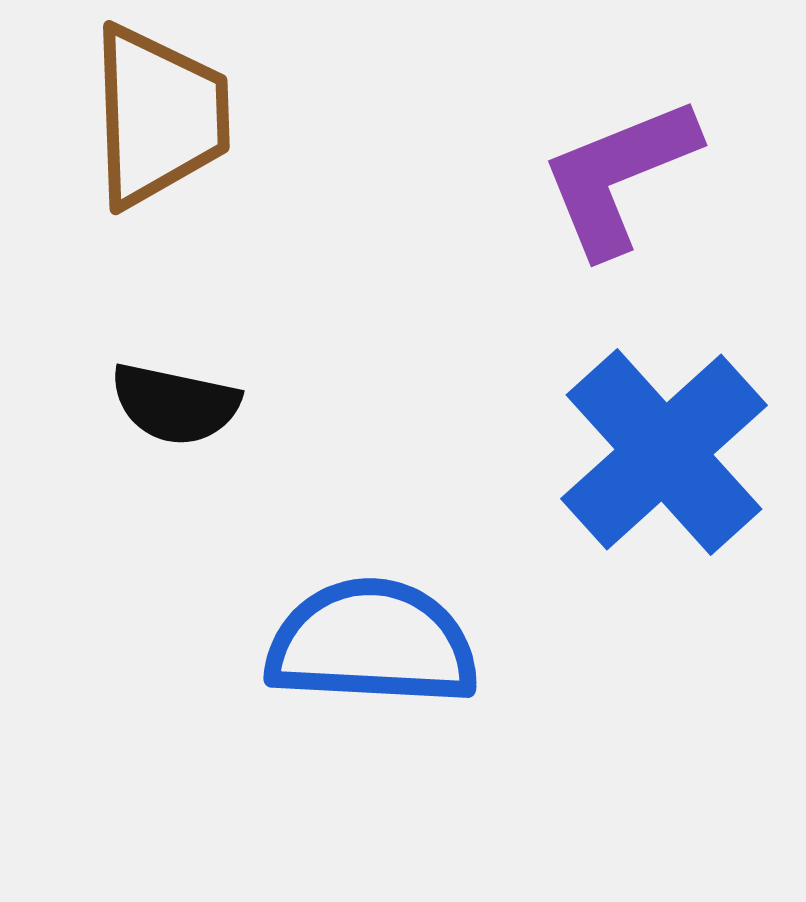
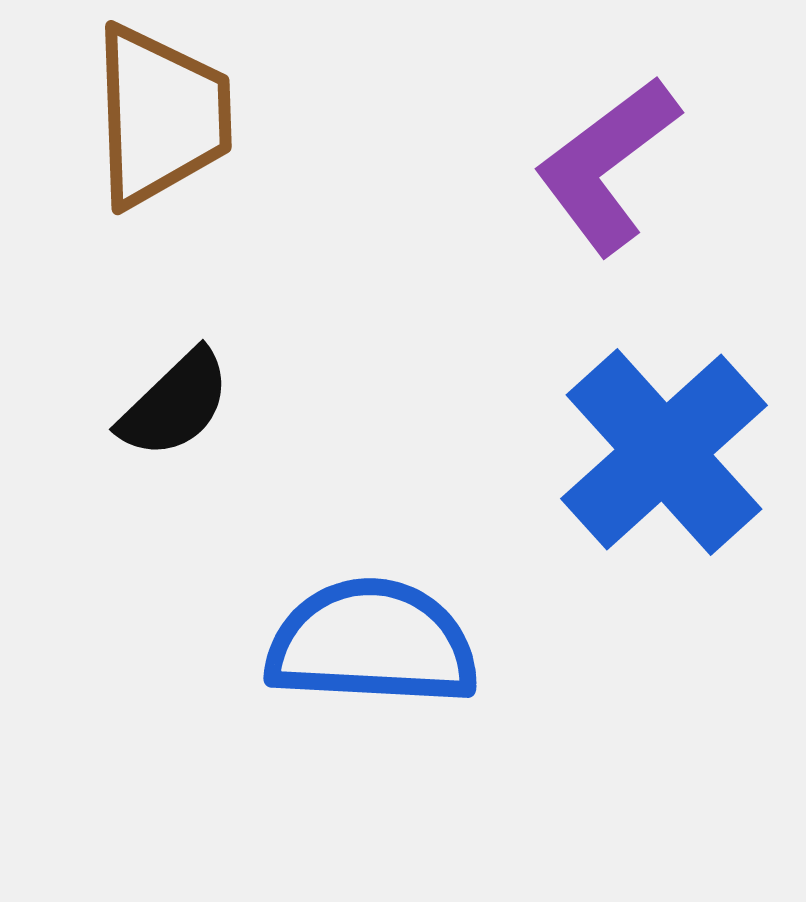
brown trapezoid: moved 2 px right
purple L-shape: moved 12 px left, 11 px up; rotated 15 degrees counterclockwise
black semicircle: rotated 56 degrees counterclockwise
